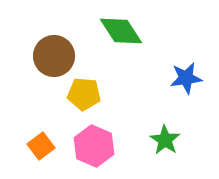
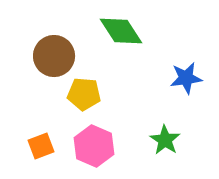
orange square: rotated 16 degrees clockwise
